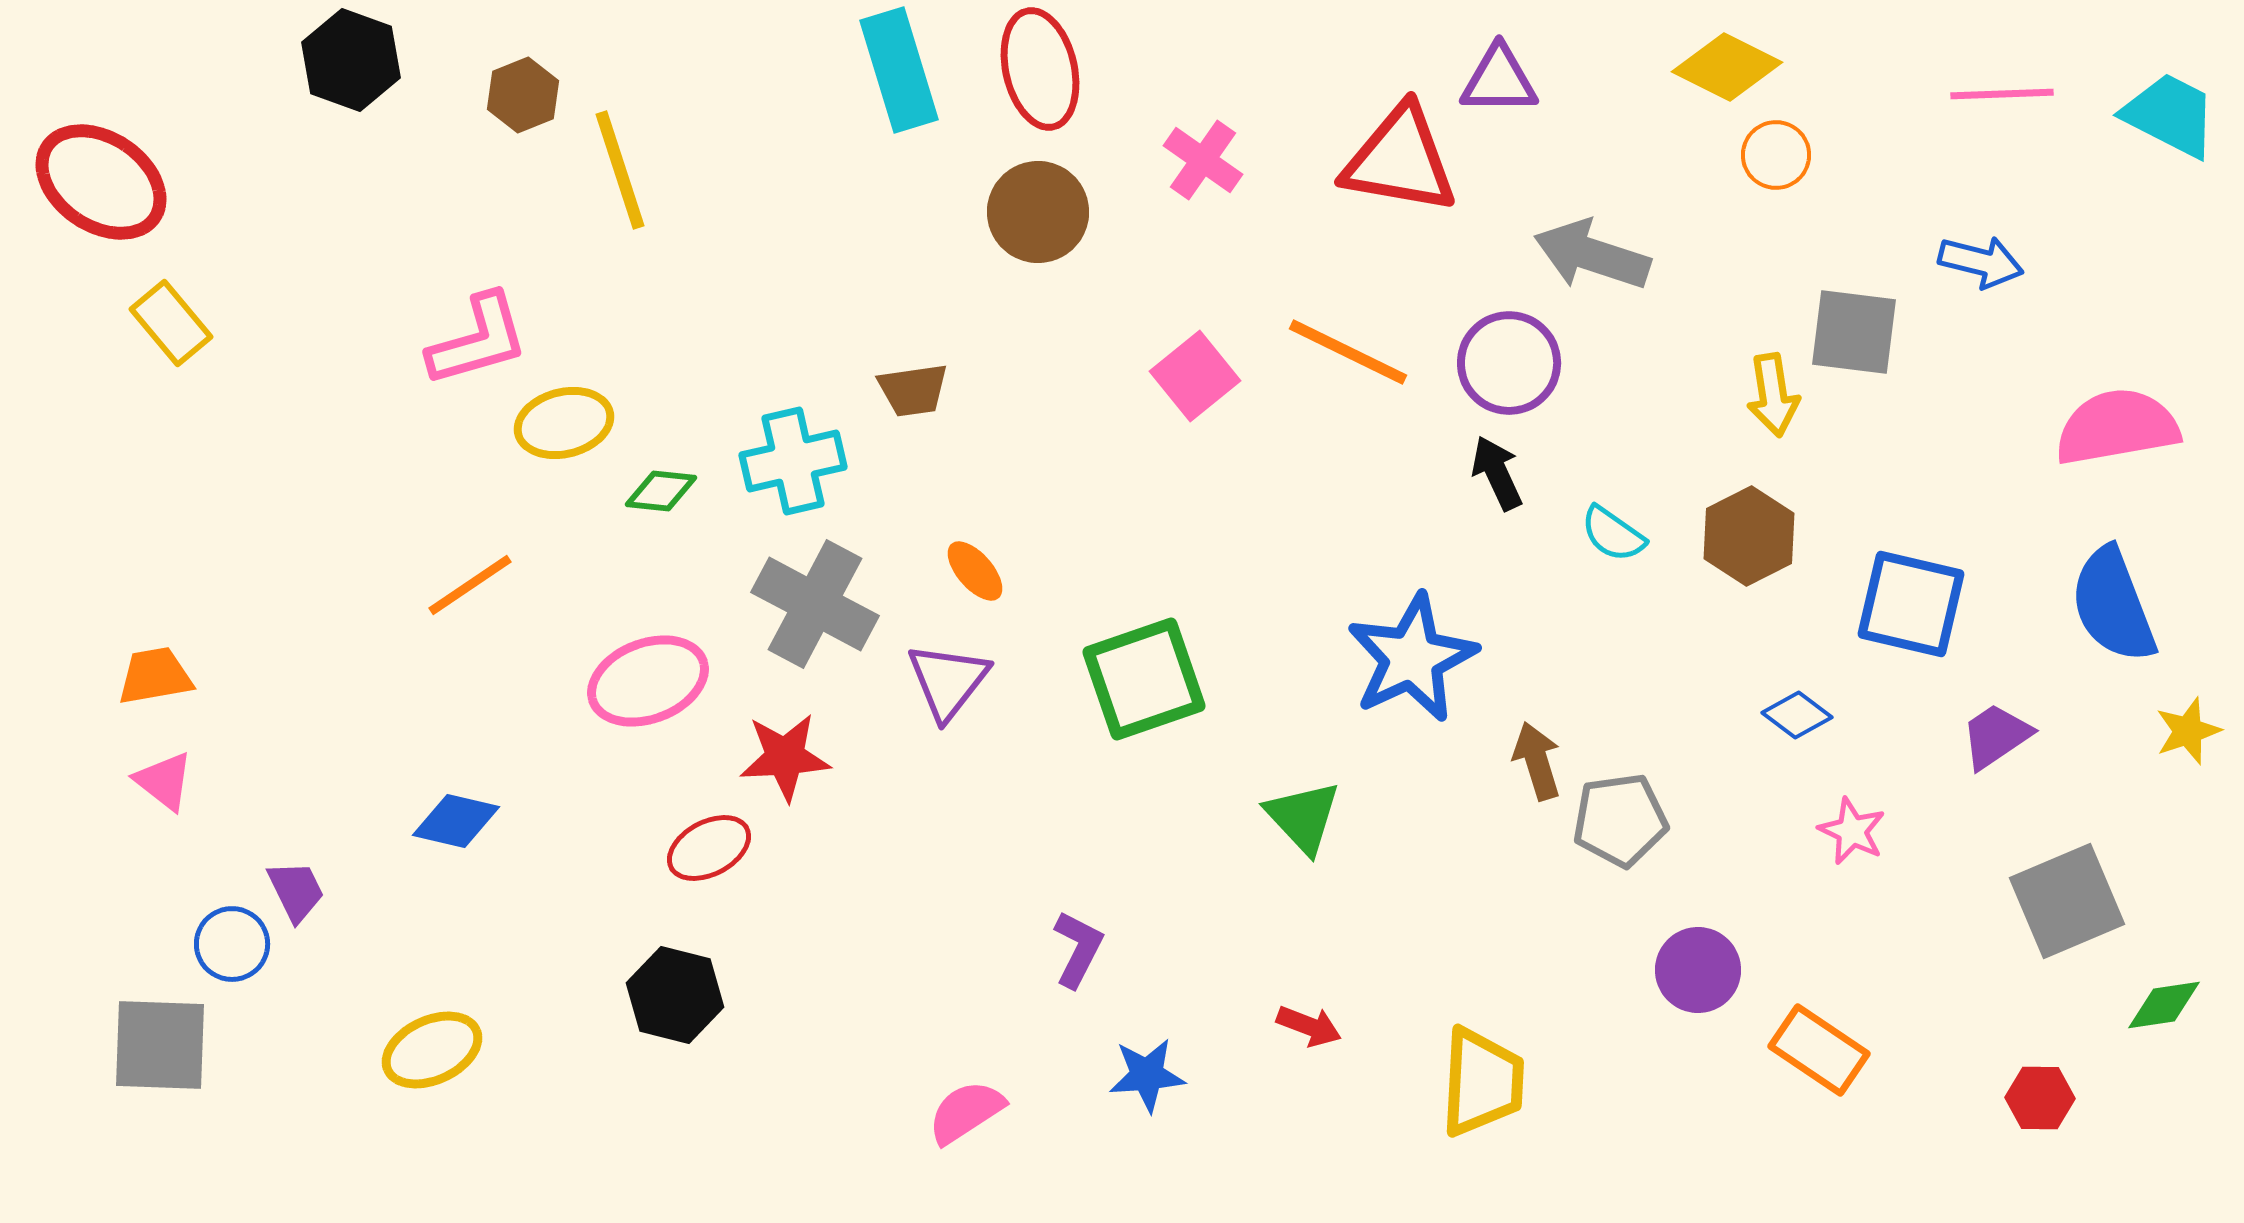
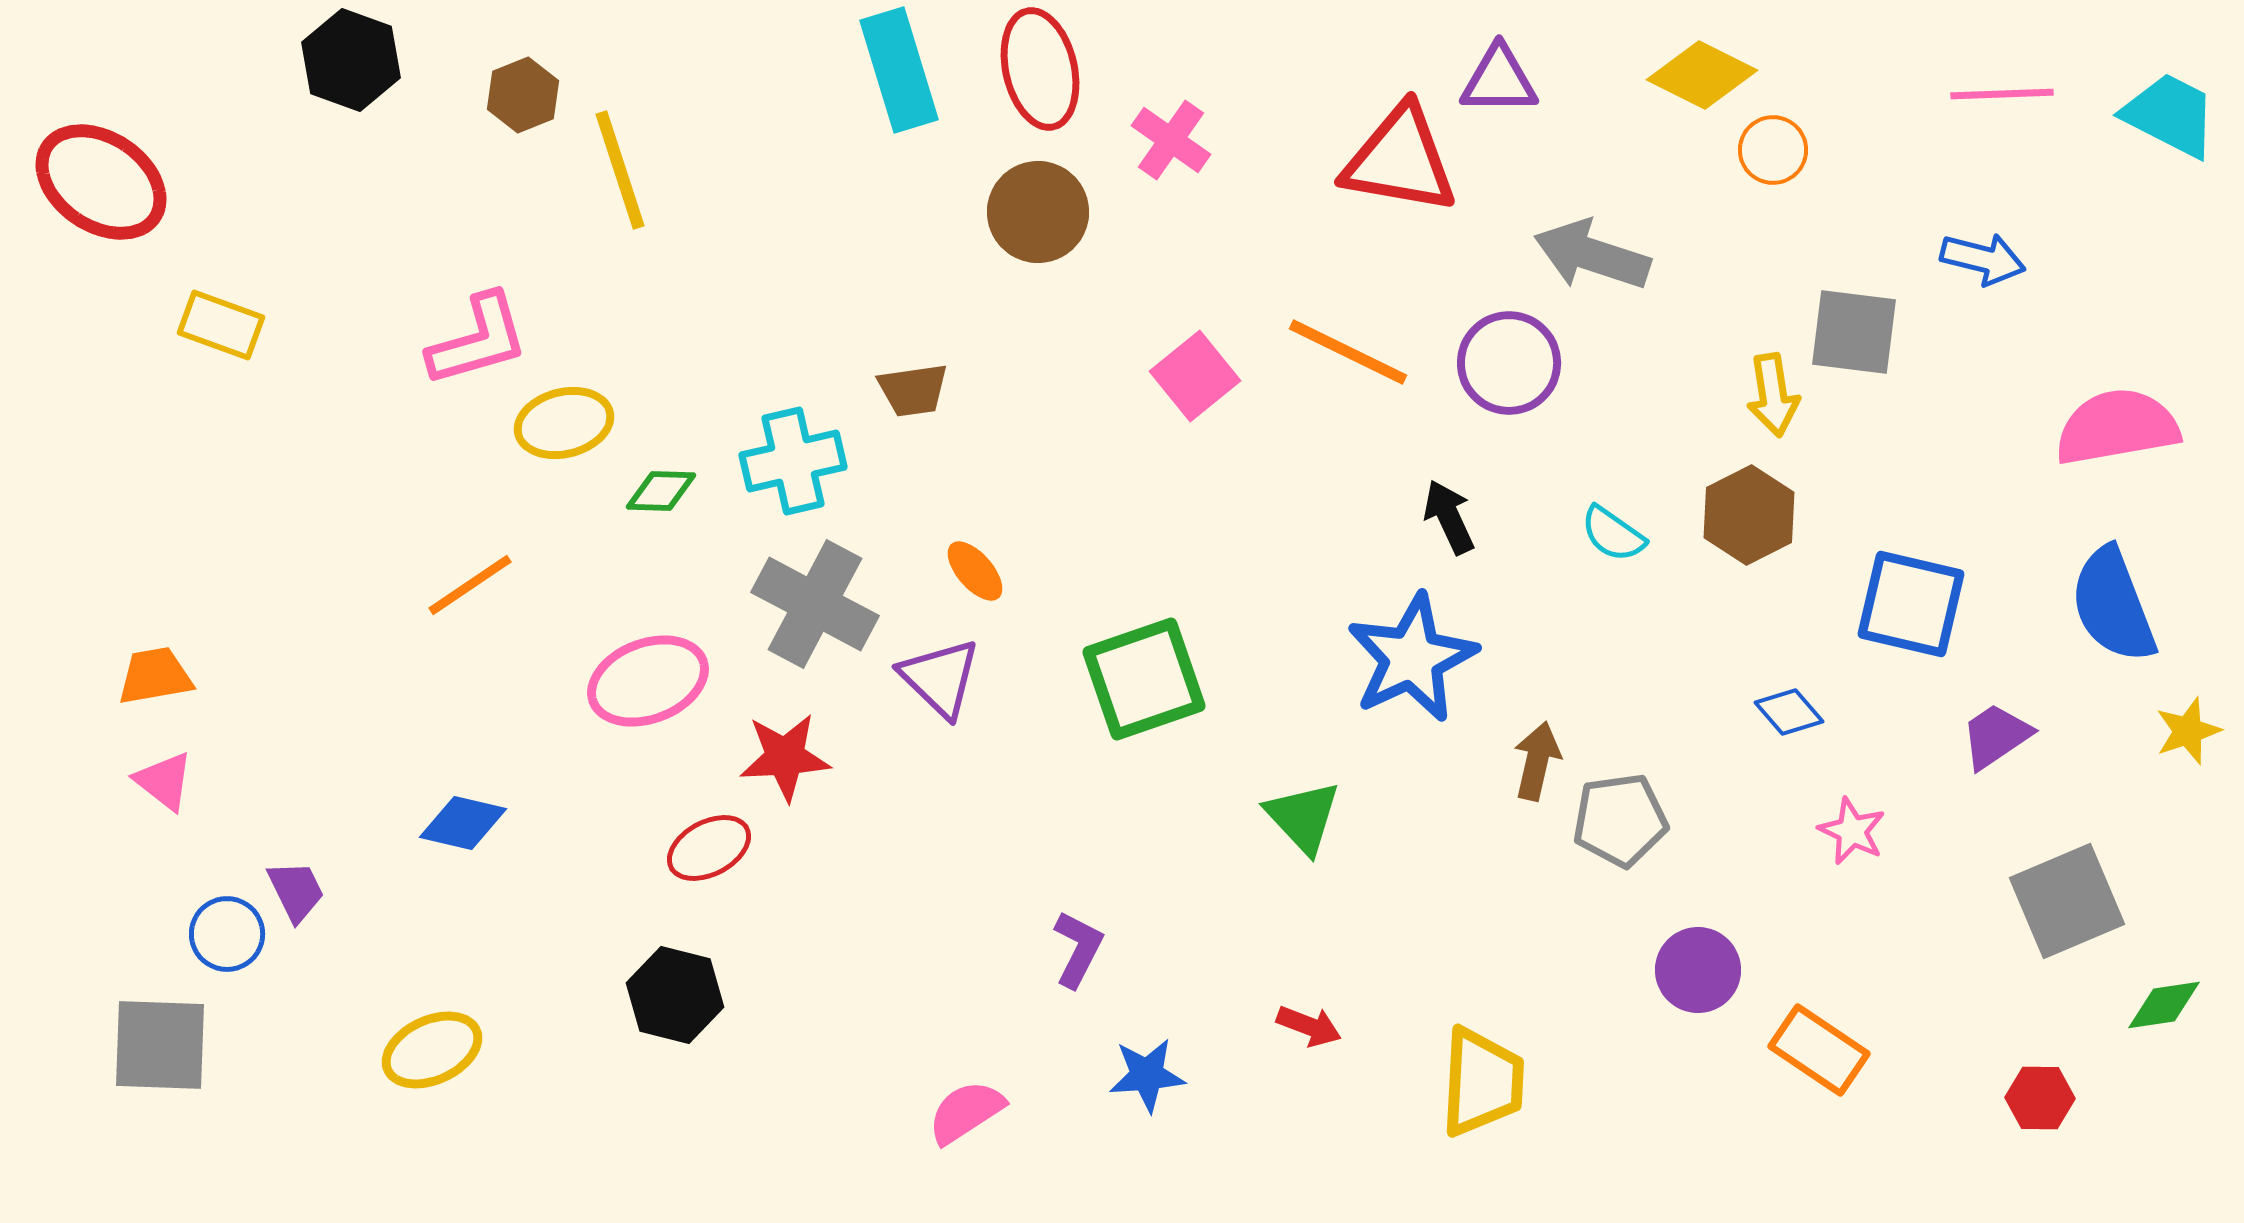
yellow diamond at (1727, 67): moved 25 px left, 8 px down
orange circle at (1776, 155): moved 3 px left, 5 px up
pink cross at (1203, 160): moved 32 px left, 20 px up
blue arrow at (1981, 262): moved 2 px right, 3 px up
yellow rectangle at (171, 323): moved 50 px right, 2 px down; rotated 30 degrees counterclockwise
black arrow at (1497, 473): moved 48 px left, 44 px down
green diamond at (661, 491): rotated 4 degrees counterclockwise
brown hexagon at (1749, 536): moved 21 px up
purple triangle at (948, 681): moved 8 px left, 3 px up; rotated 24 degrees counterclockwise
blue diamond at (1797, 715): moved 8 px left, 3 px up; rotated 12 degrees clockwise
brown arrow at (1537, 761): rotated 30 degrees clockwise
blue diamond at (456, 821): moved 7 px right, 2 px down
blue circle at (232, 944): moved 5 px left, 10 px up
